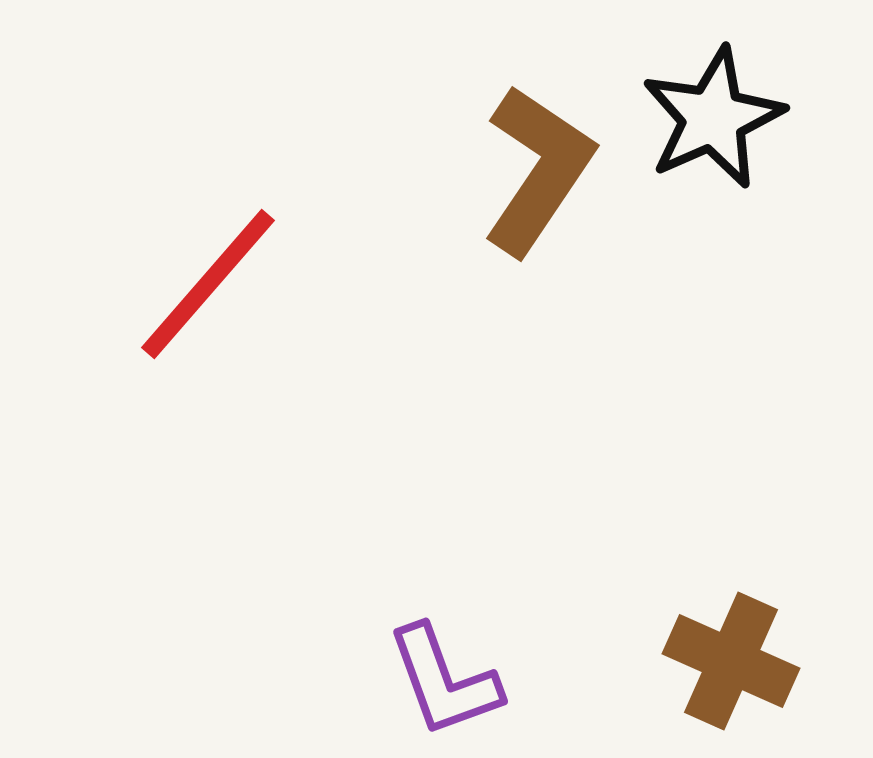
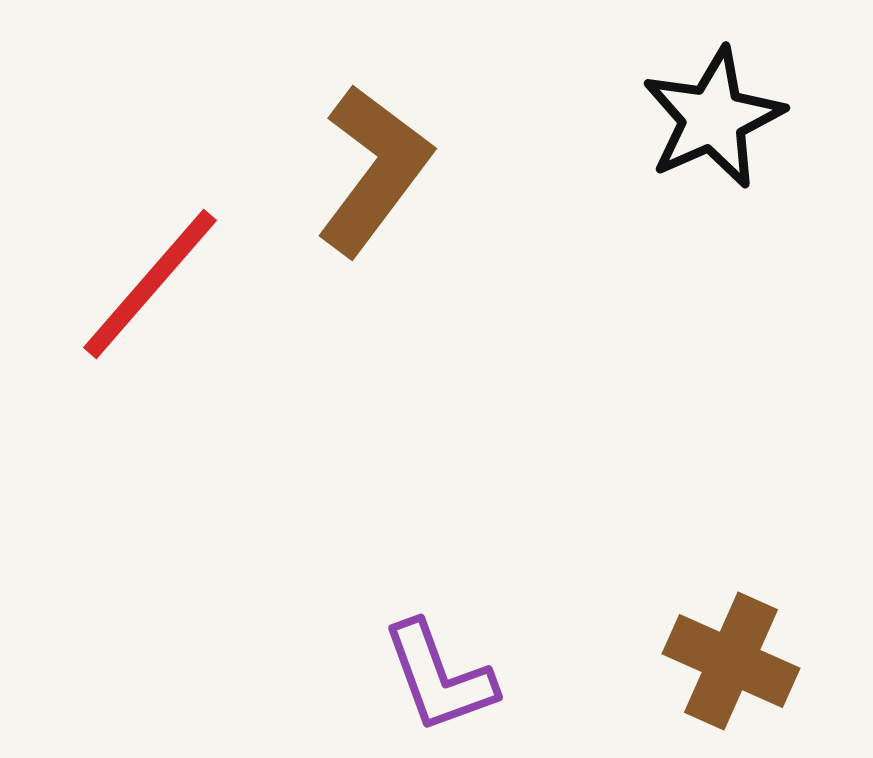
brown L-shape: moved 164 px left; rotated 3 degrees clockwise
red line: moved 58 px left
purple L-shape: moved 5 px left, 4 px up
